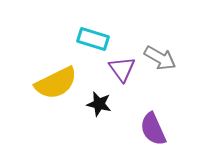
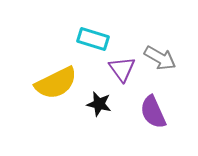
purple semicircle: moved 17 px up
